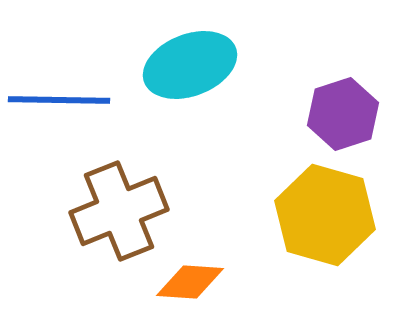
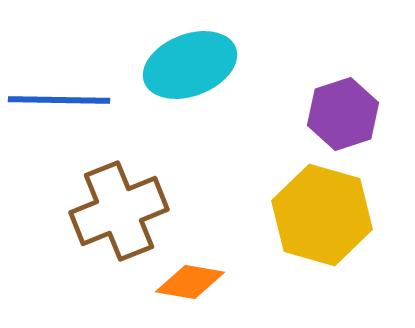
yellow hexagon: moved 3 px left
orange diamond: rotated 6 degrees clockwise
